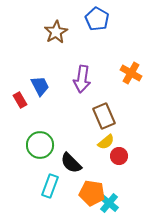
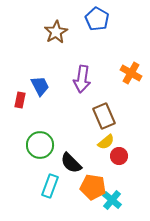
red rectangle: rotated 42 degrees clockwise
orange pentagon: moved 1 px right, 6 px up
cyan cross: moved 3 px right, 3 px up
